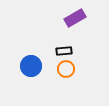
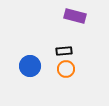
purple rectangle: moved 2 px up; rotated 45 degrees clockwise
blue circle: moved 1 px left
